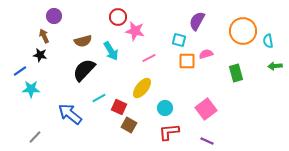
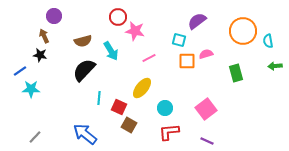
purple semicircle: rotated 24 degrees clockwise
cyan line: rotated 56 degrees counterclockwise
blue arrow: moved 15 px right, 20 px down
